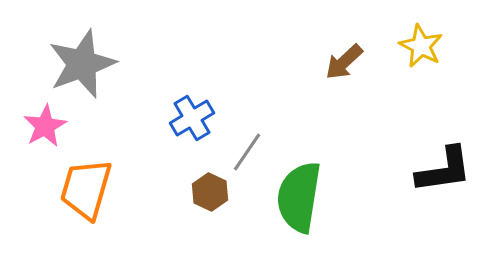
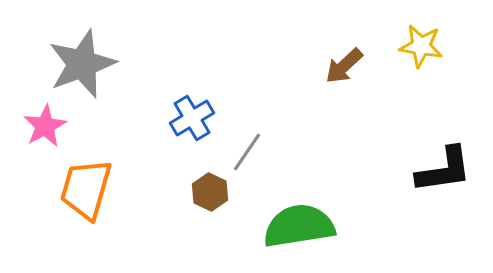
yellow star: rotated 18 degrees counterclockwise
brown arrow: moved 4 px down
green semicircle: moved 29 px down; rotated 72 degrees clockwise
